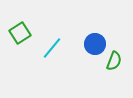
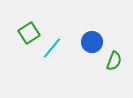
green square: moved 9 px right
blue circle: moved 3 px left, 2 px up
